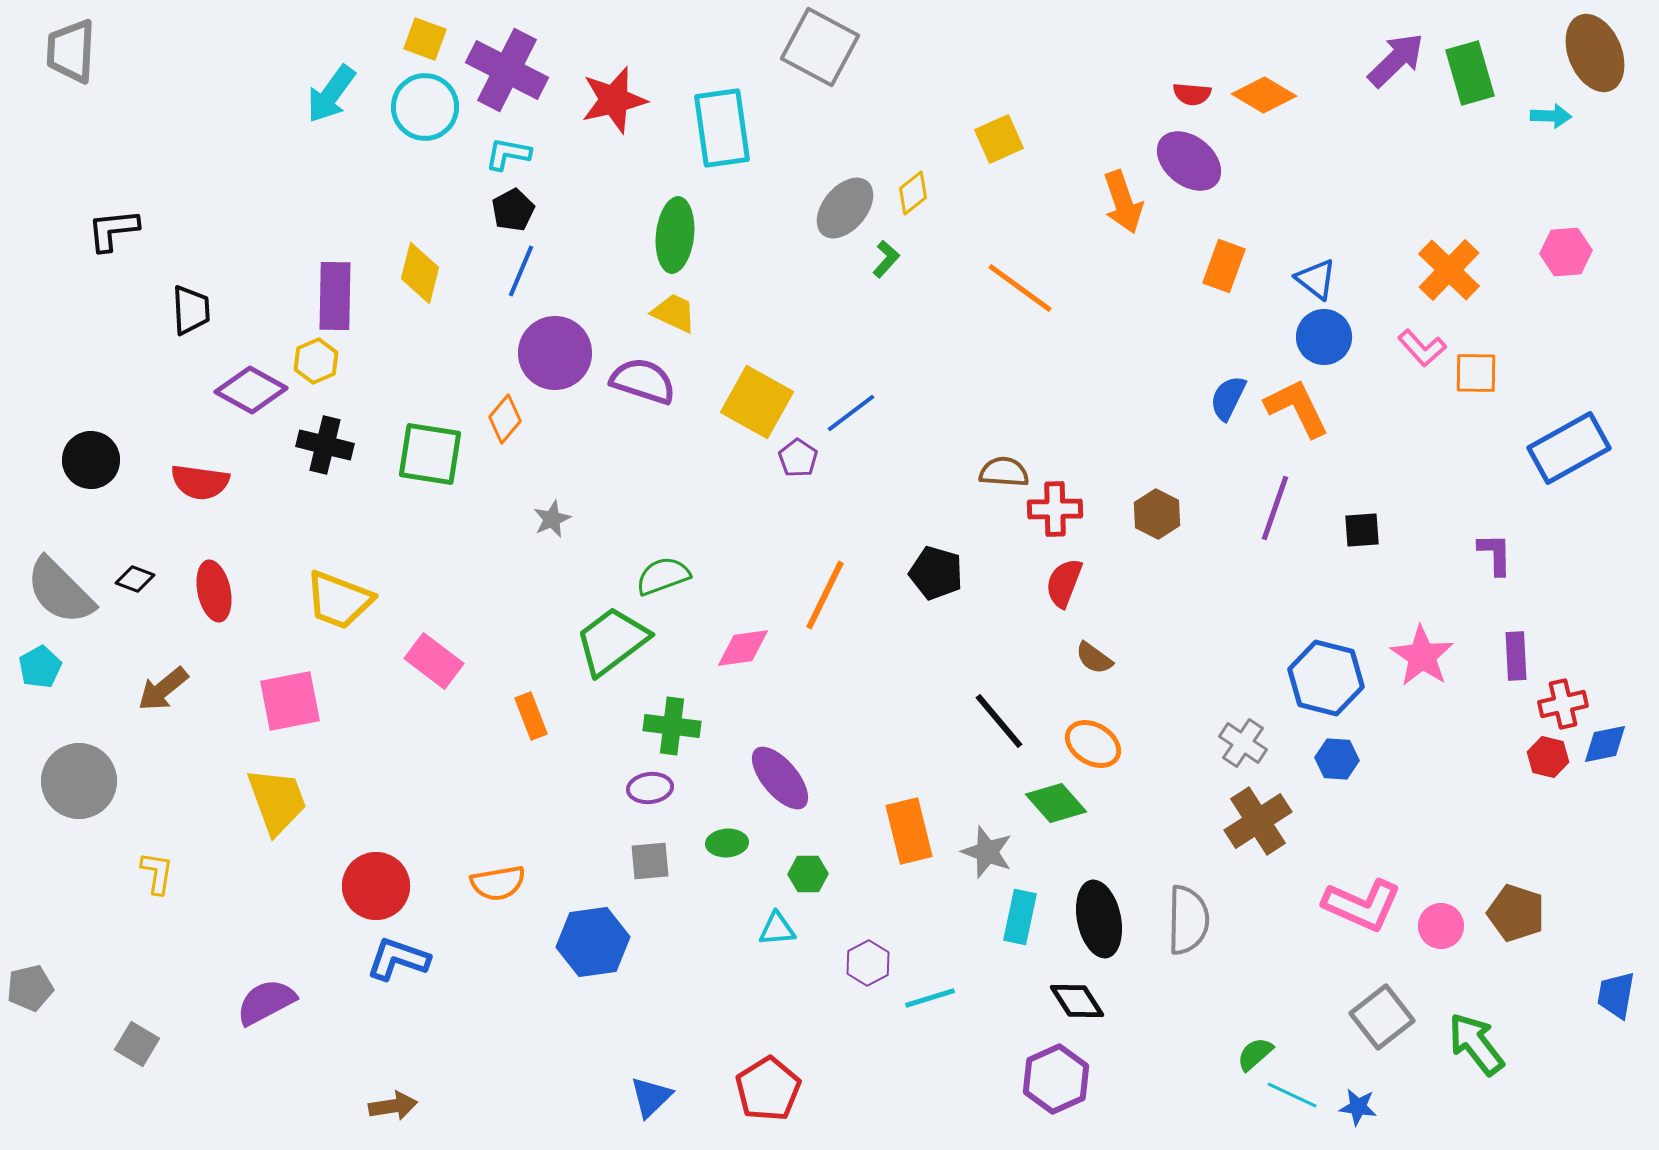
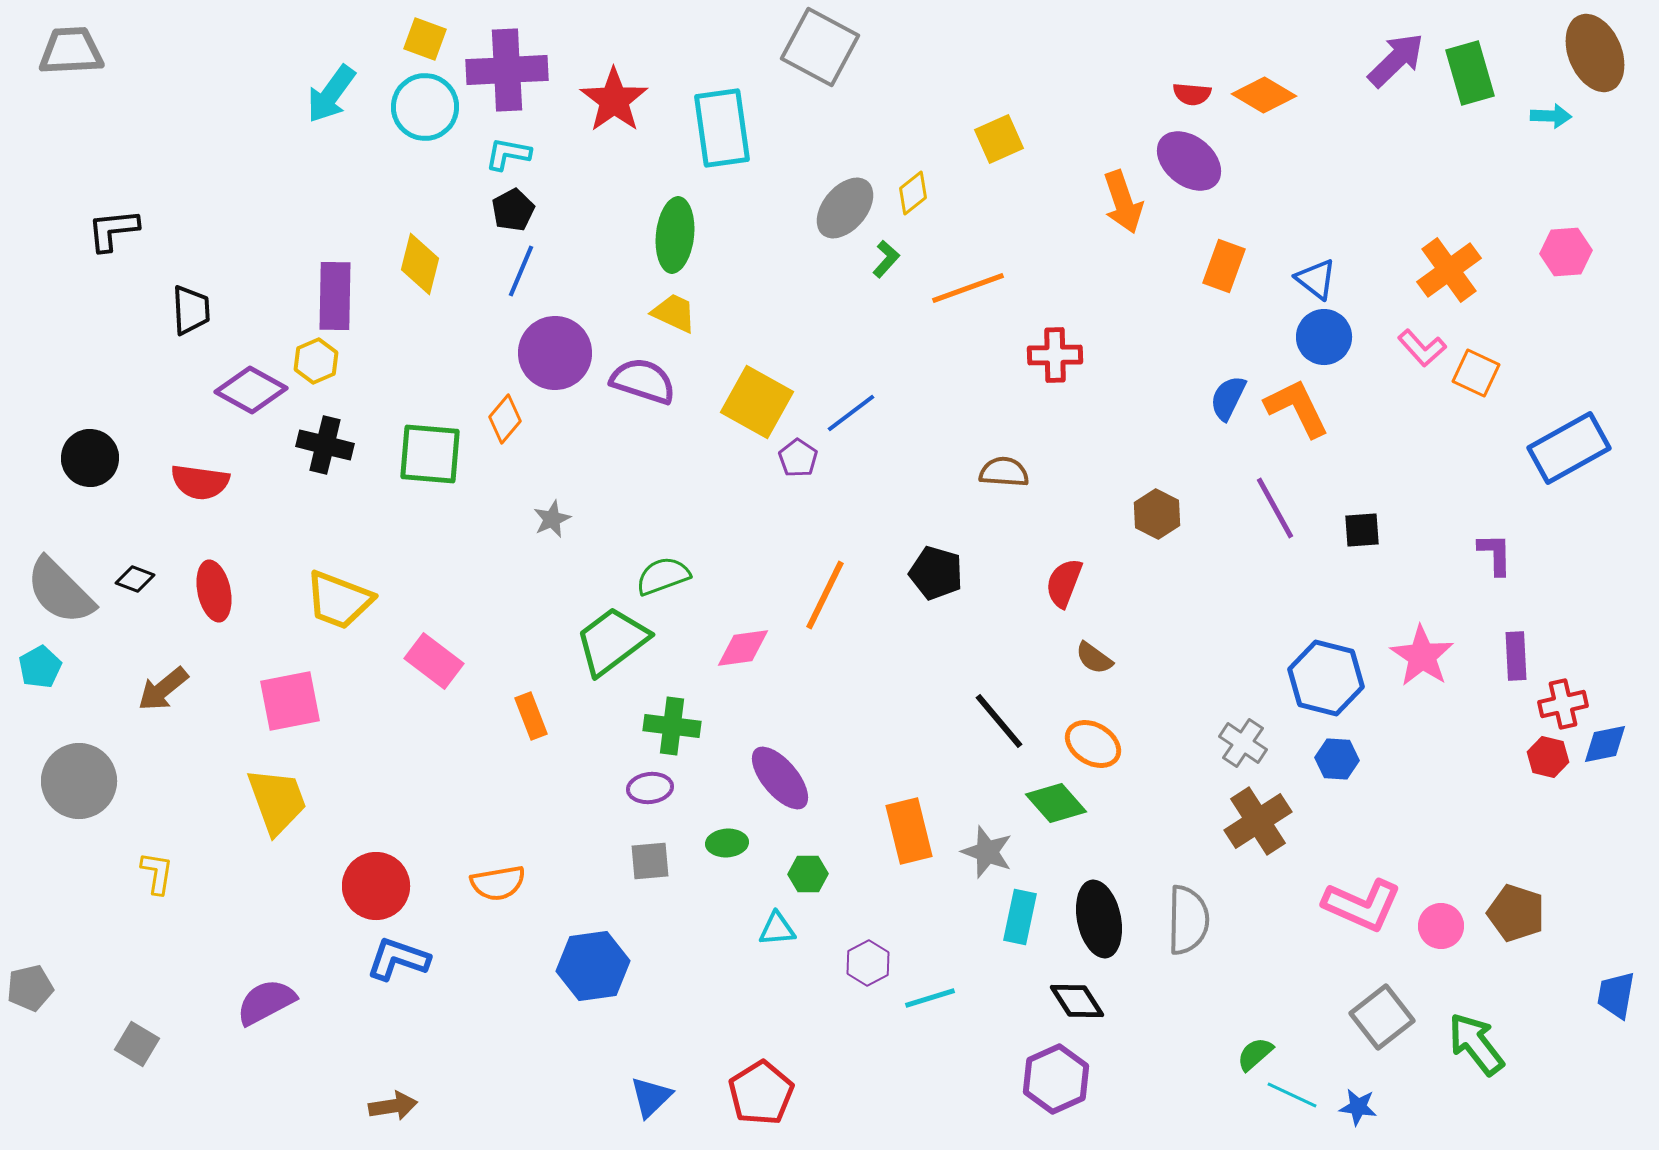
gray trapezoid at (71, 51): rotated 84 degrees clockwise
purple cross at (507, 70): rotated 30 degrees counterclockwise
red star at (614, 100): rotated 22 degrees counterclockwise
orange cross at (1449, 270): rotated 10 degrees clockwise
yellow diamond at (420, 273): moved 9 px up
orange line at (1020, 288): moved 52 px left; rotated 56 degrees counterclockwise
orange square at (1476, 373): rotated 24 degrees clockwise
green square at (430, 454): rotated 4 degrees counterclockwise
black circle at (91, 460): moved 1 px left, 2 px up
purple line at (1275, 508): rotated 48 degrees counterclockwise
red cross at (1055, 509): moved 154 px up
blue hexagon at (593, 942): moved 24 px down
red pentagon at (768, 1089): moved 7 px left, 4 px down
